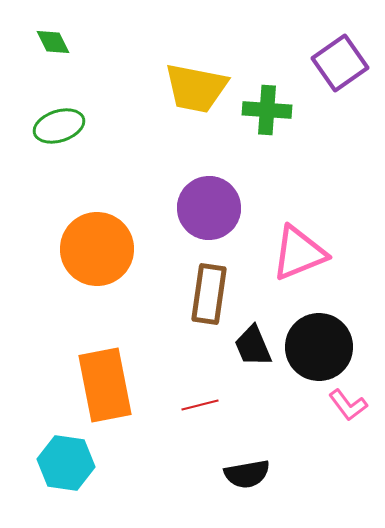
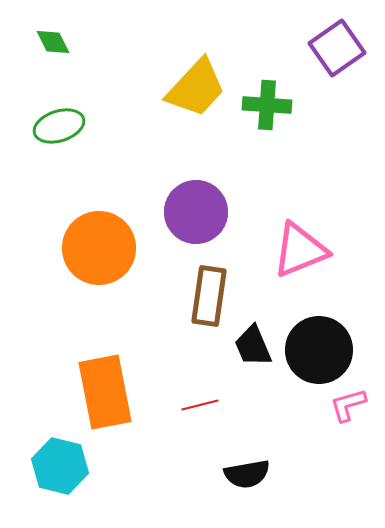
purple square: moved 3 px left, 15 px up
yellow trapezoid: rotated 58 degrees counterclockwise
green cross: moved 5 px up
purple circle: moved 13 px left, 4 px down
orange circle: moved 2 px right, 1 px up
pink triangle: moved 1 px right, 3 px up
brown rectangle: moved 2 px down
black circle: moved 3 px down
orange rectangle: moved 7 px down
pink L-shape: rotated 111 degrees clockwise
cyan hexagon: moved 6 px left, 3 px down; rotated 6 degrees clockwise
